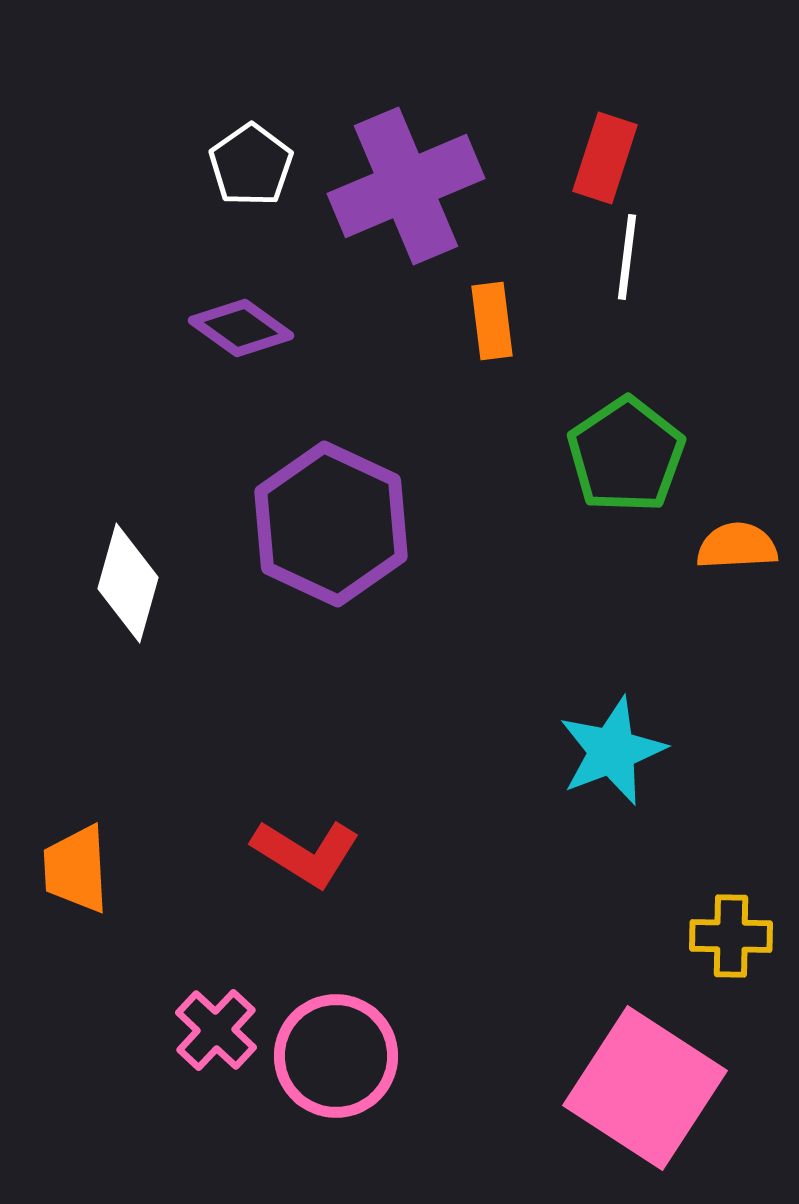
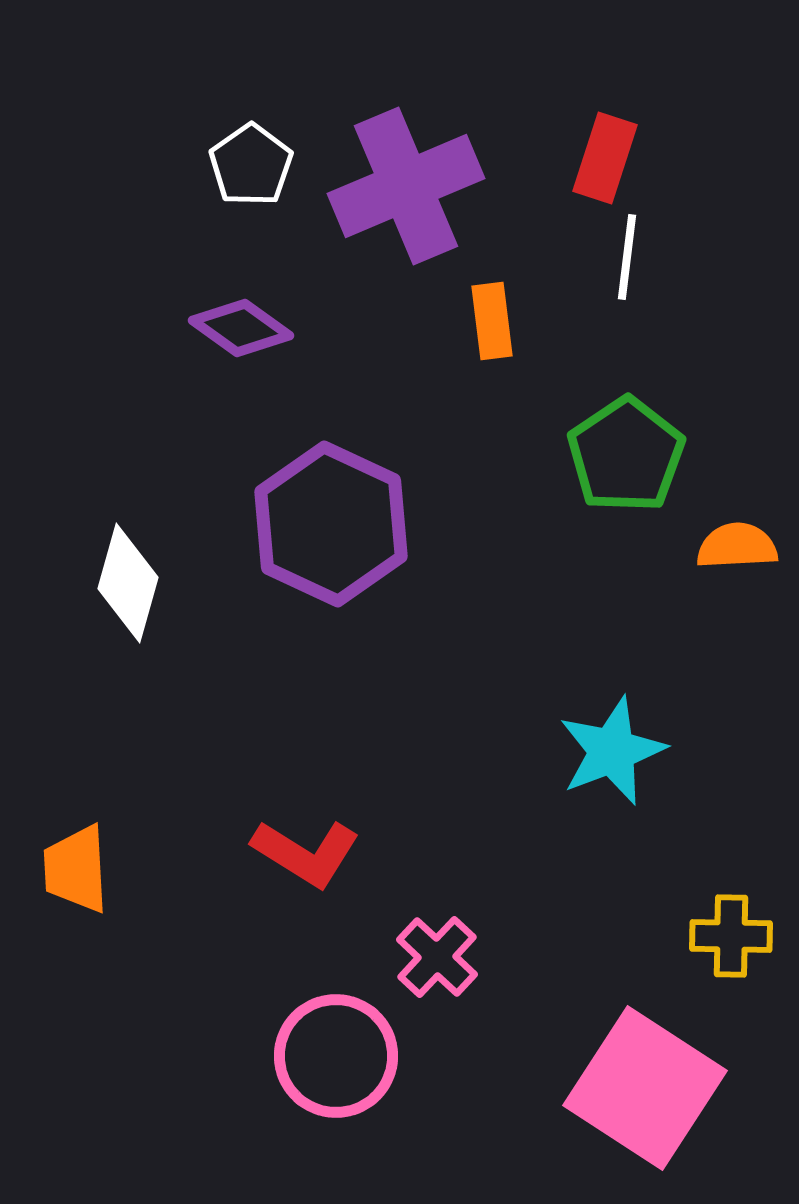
pink cross: moved 221 px right, 73 px up
